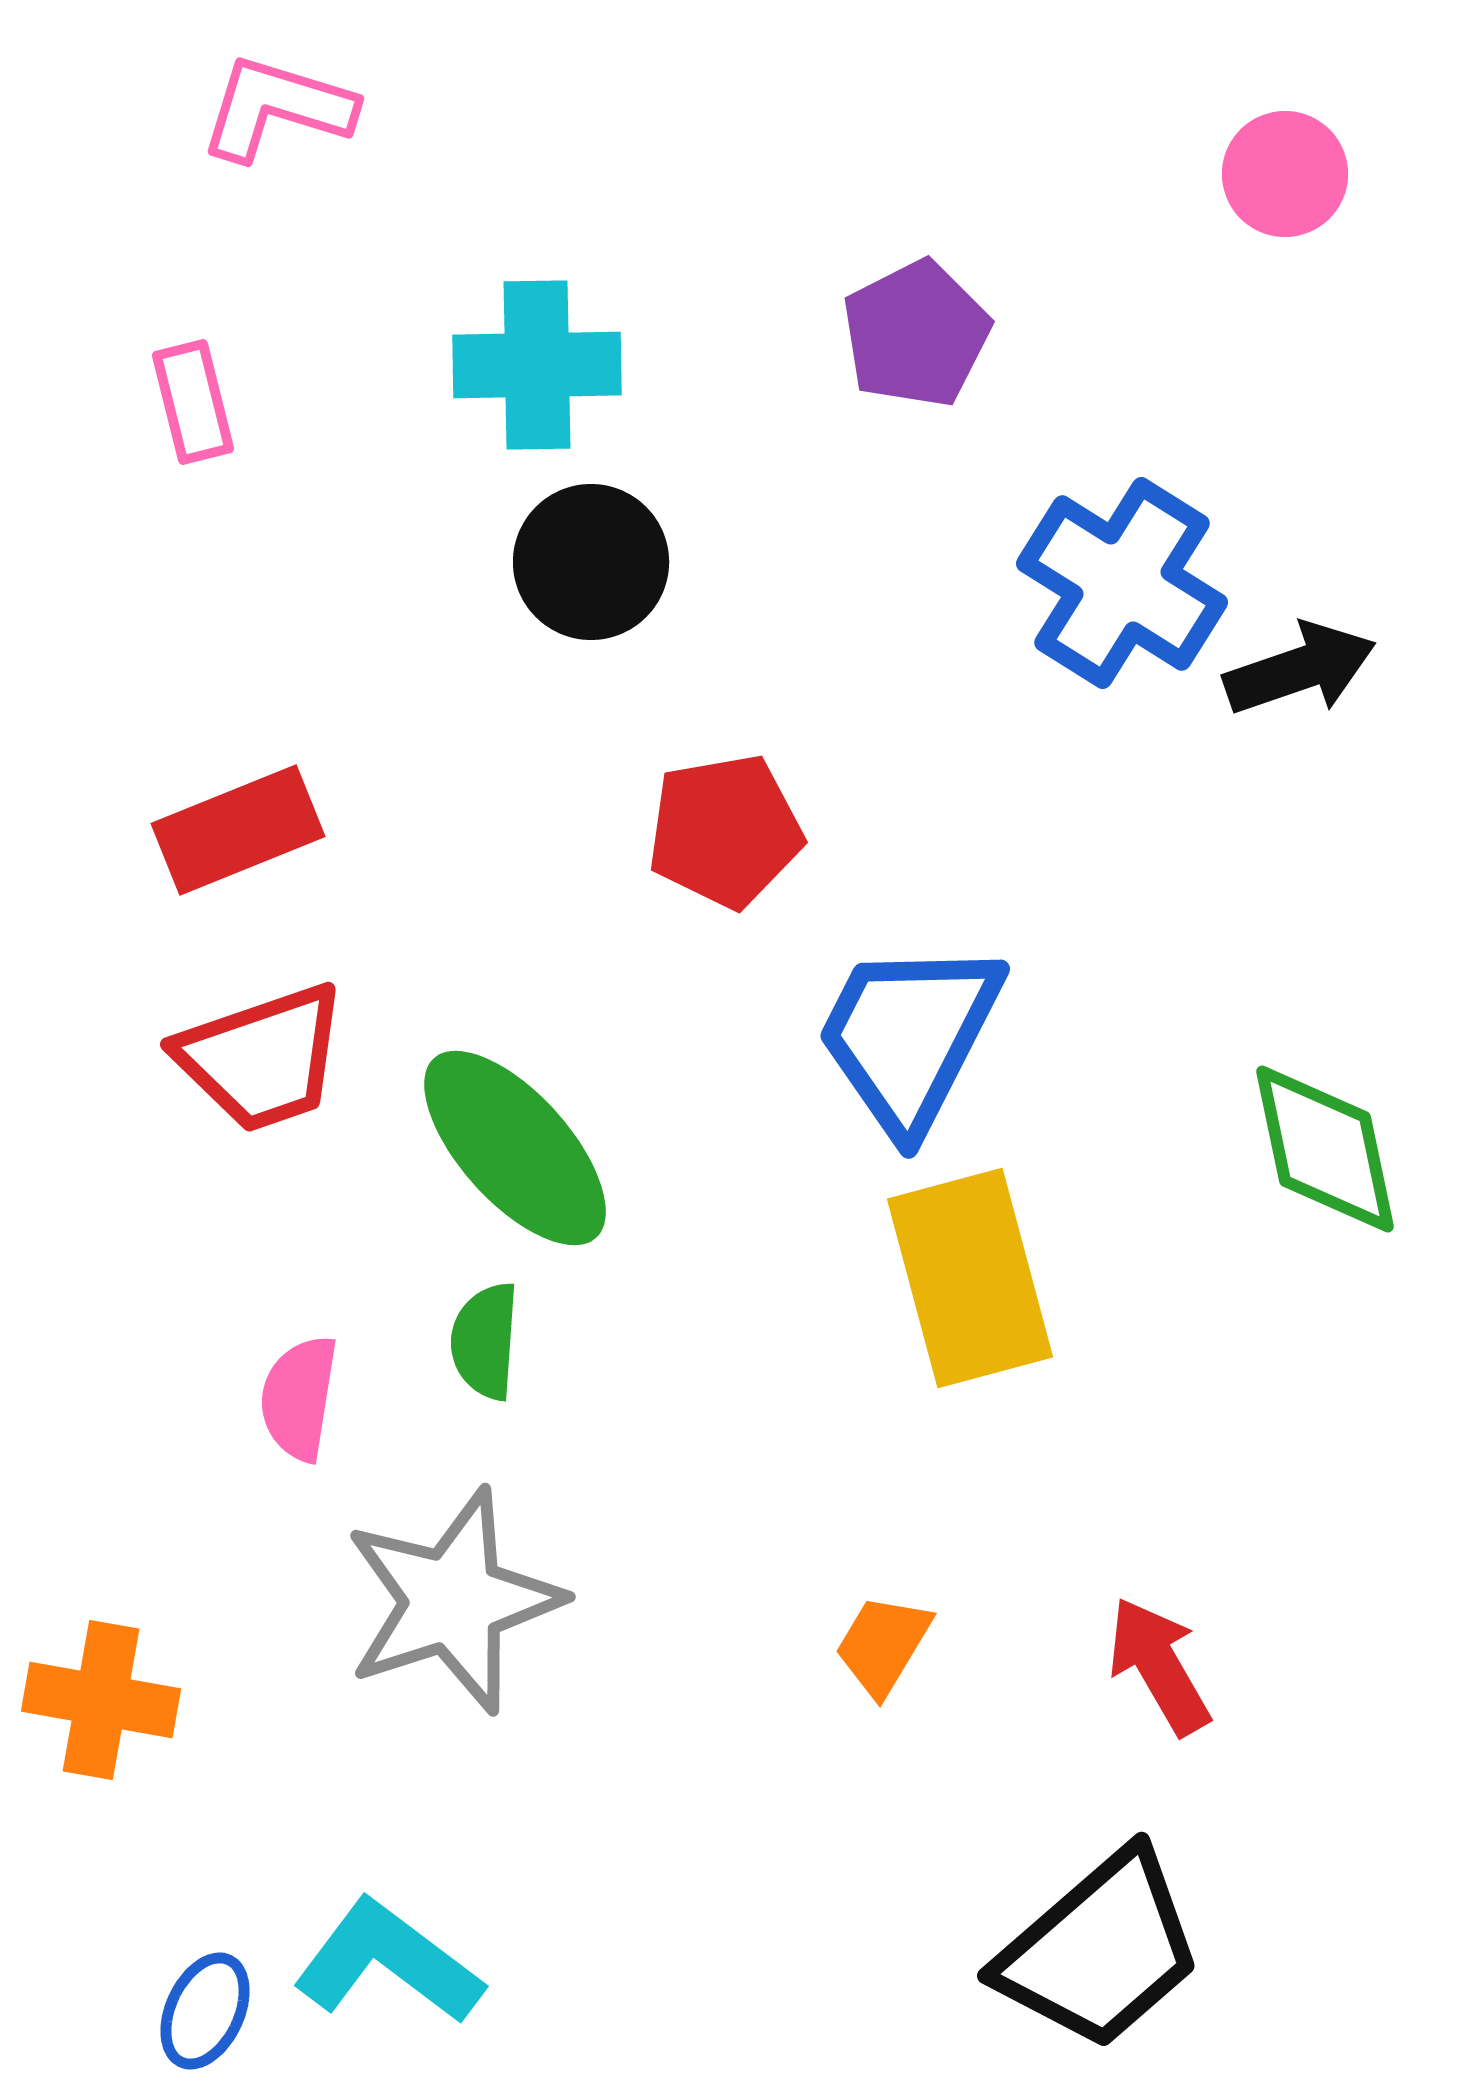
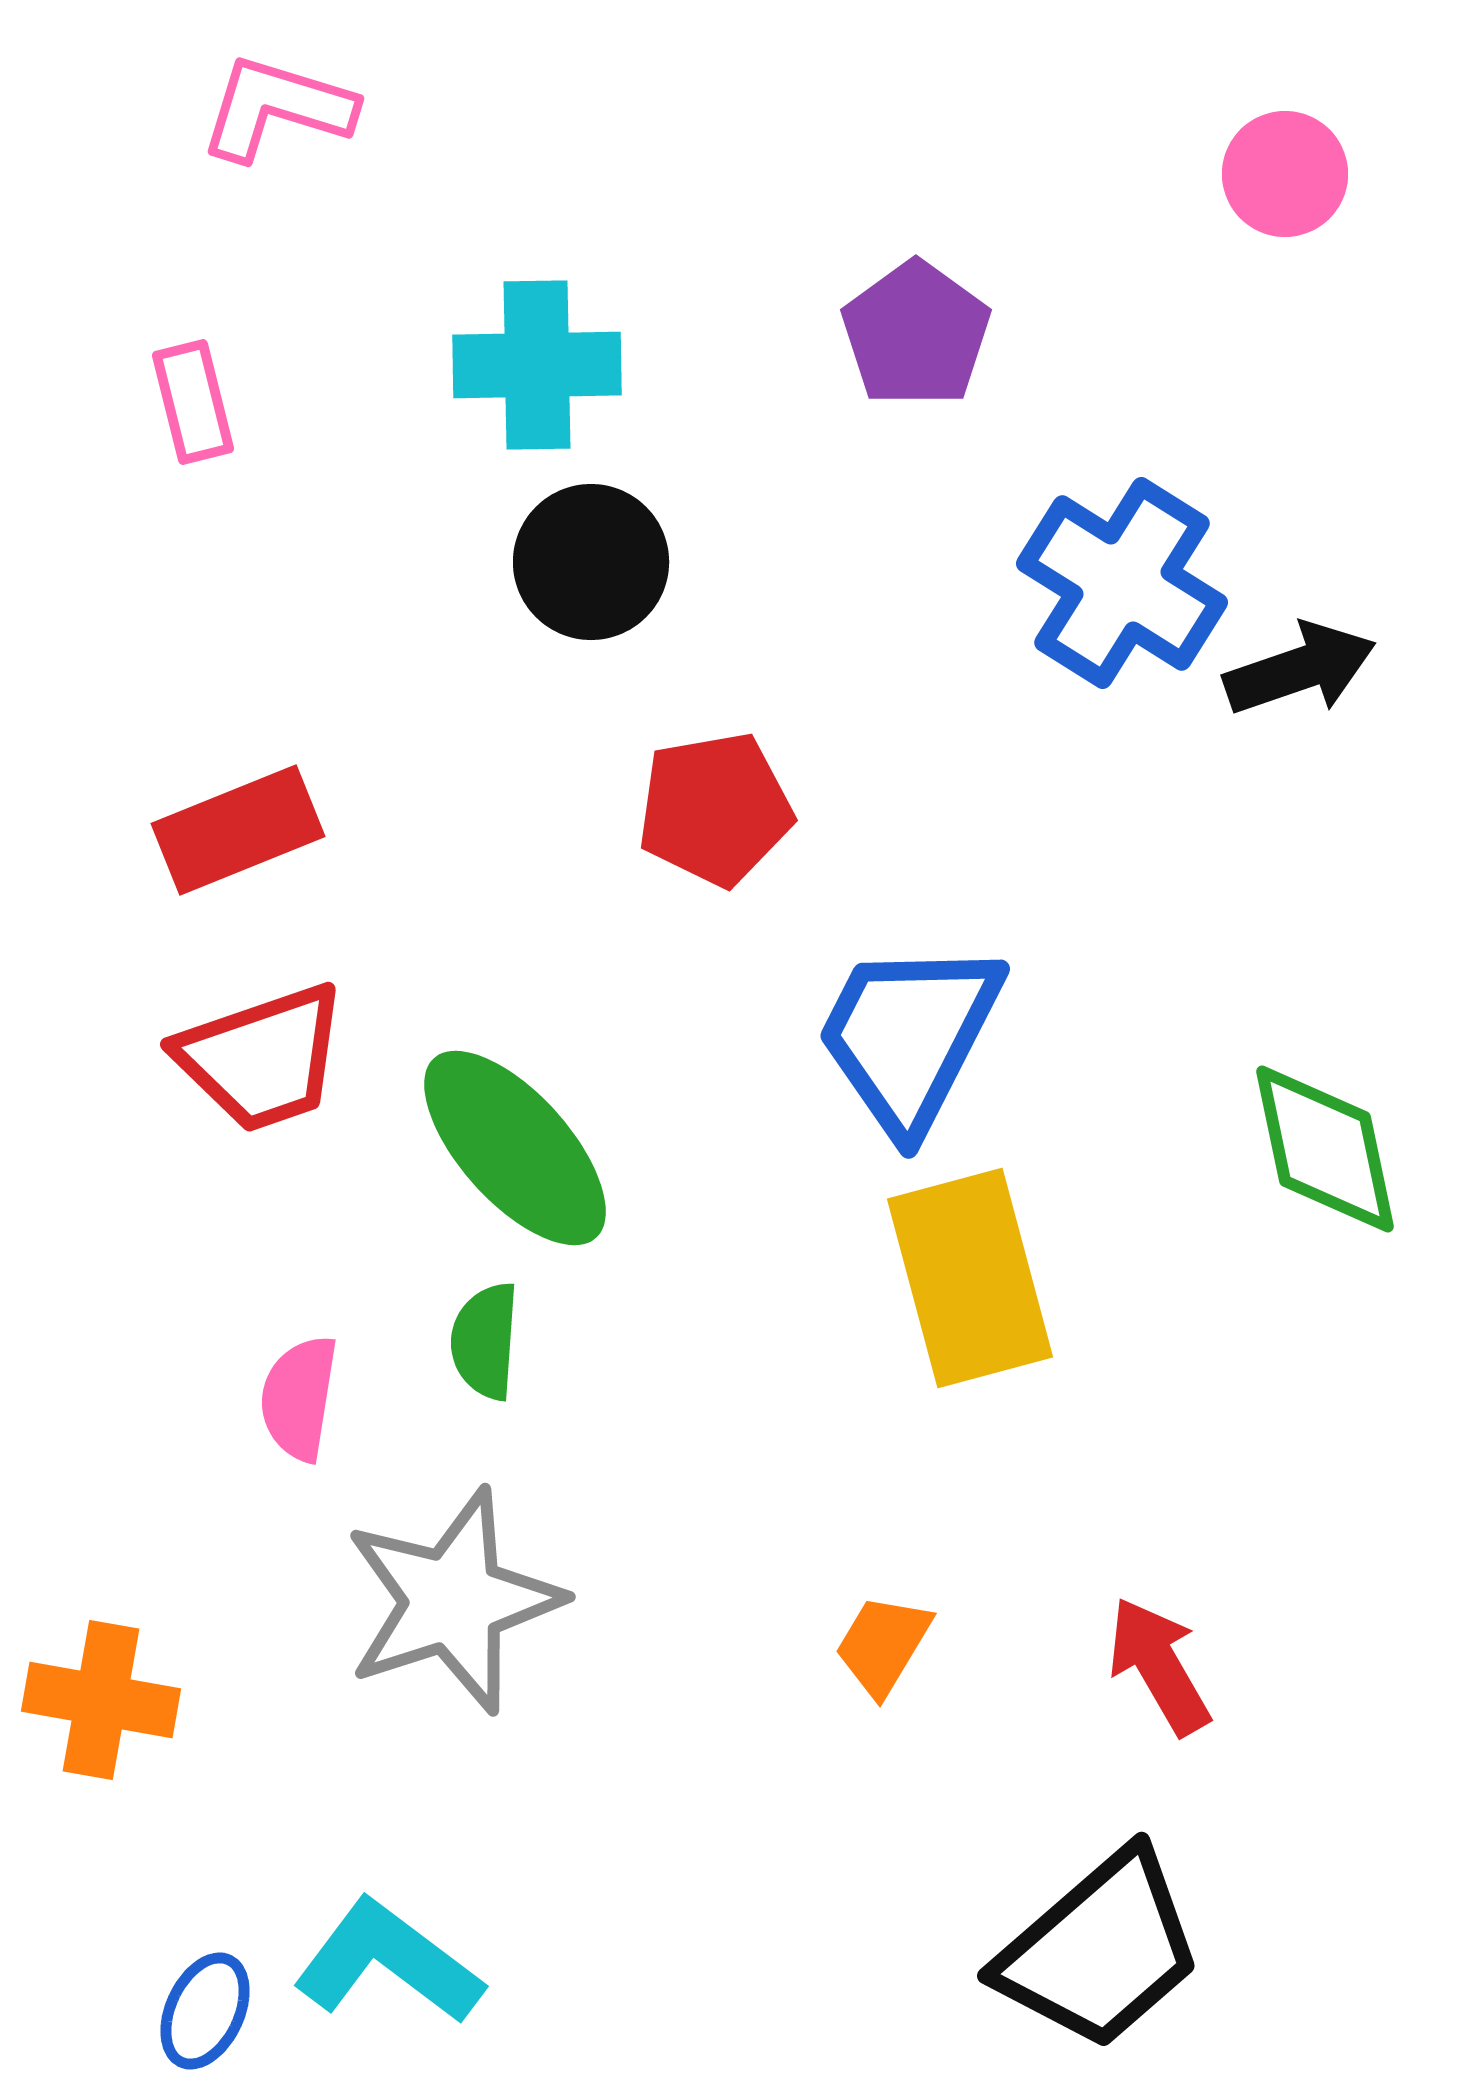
purple pentagon: rotated 9 degrees counterclockwise
red pentagon: moved 10 px left, 22 px up
